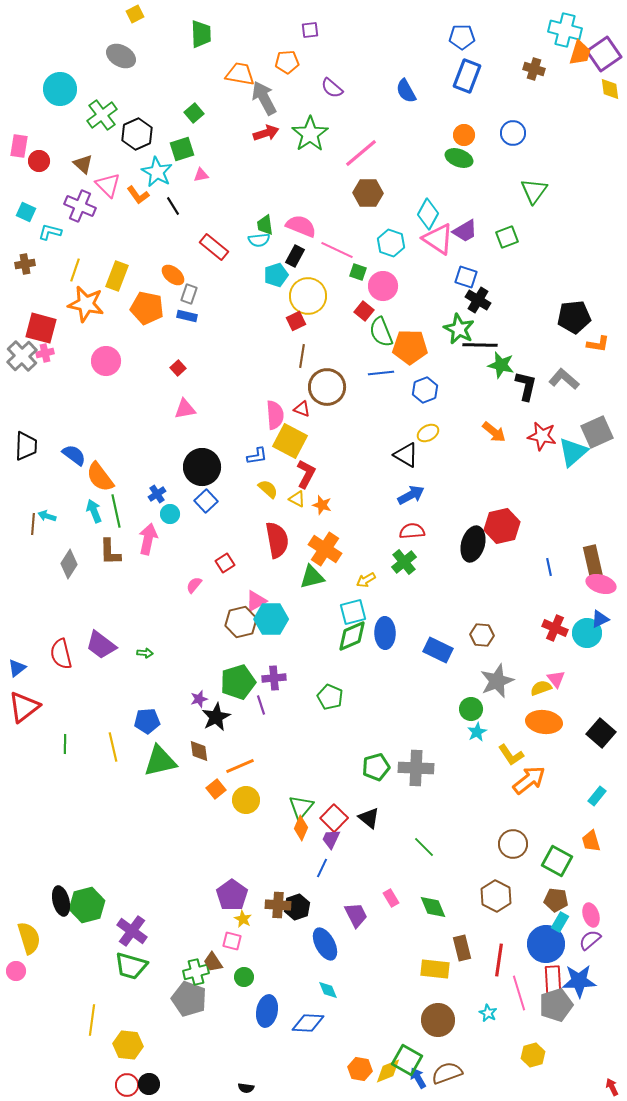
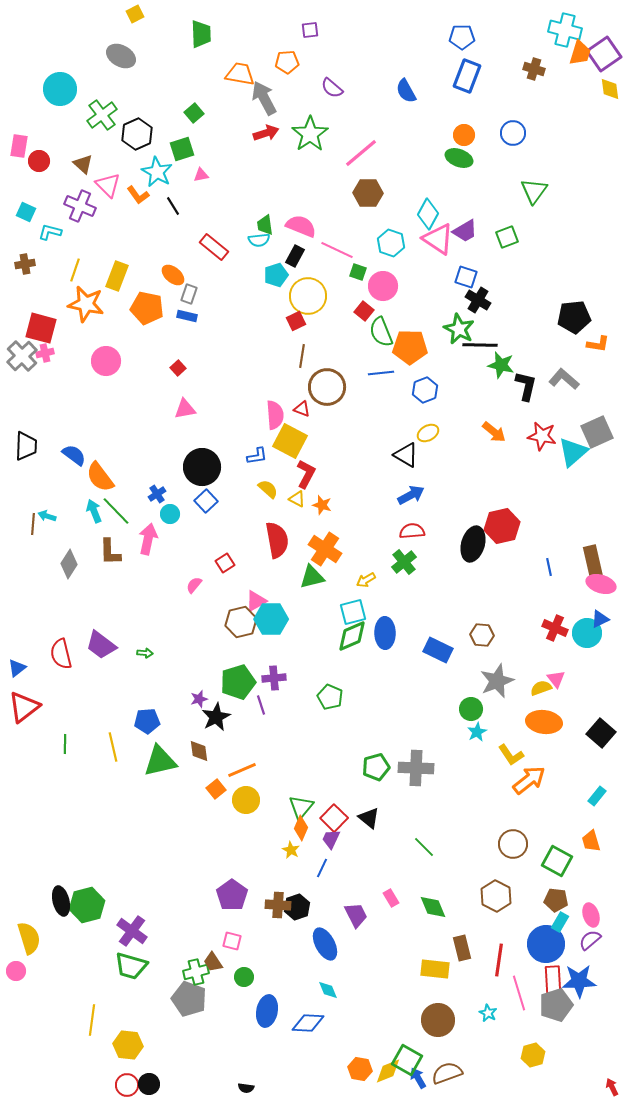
green line at (116, 511): rotated 32 degrees counterclockwise
orange line at (240, 766): moved 2 px right, 4 px down
yellow star at (243, 919): moved 48 px right, 69 px up
